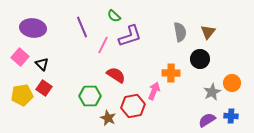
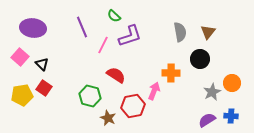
green hexagon: rotated 15 degrees clockwise
